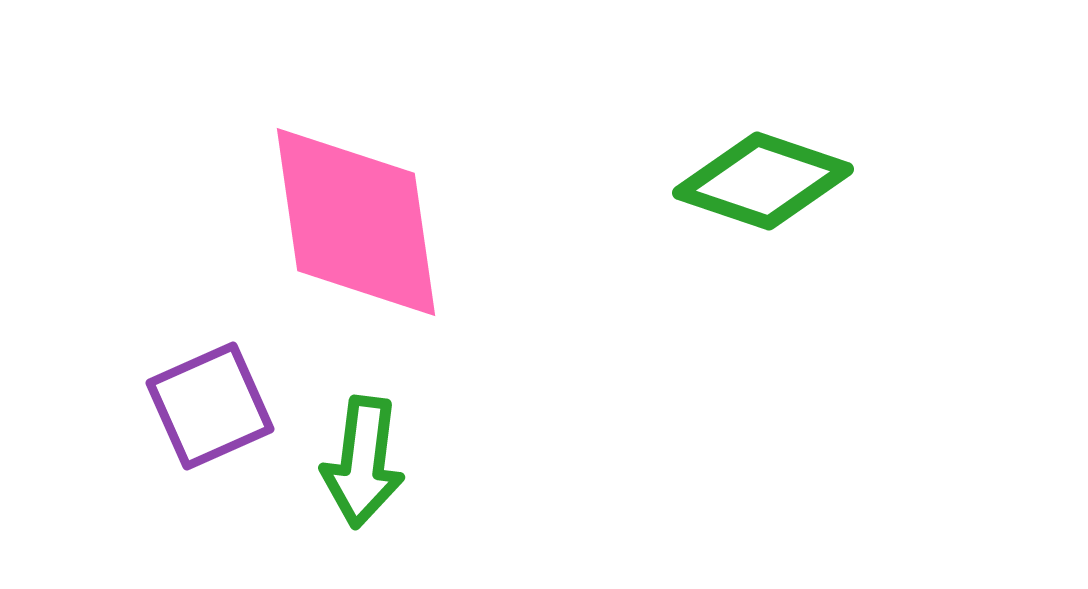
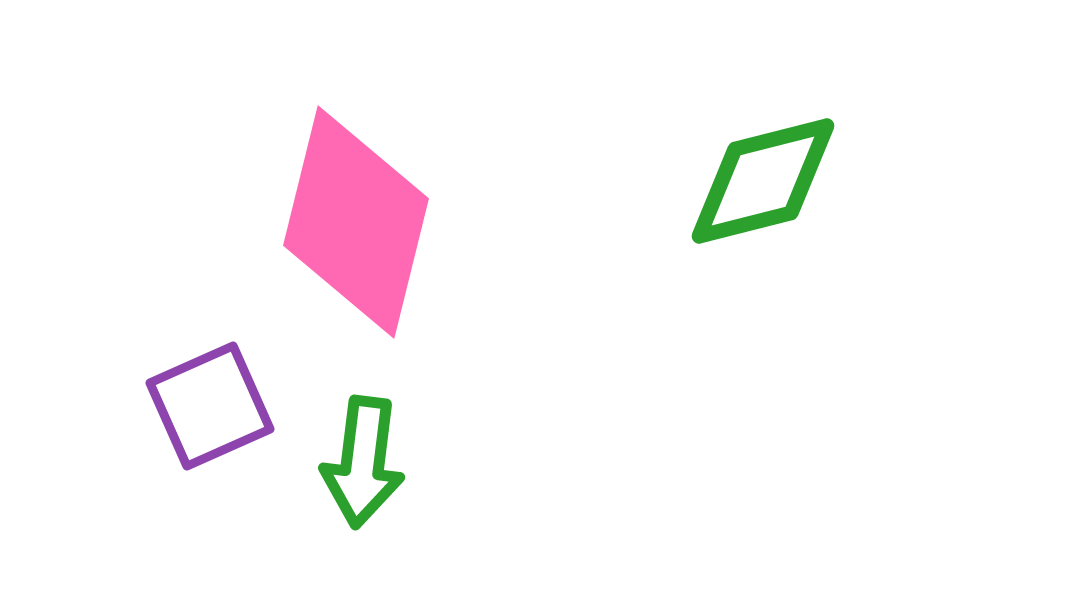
green diamond: rotated 33 degrees counterclockwise
pink diamond: rotated 22 degrees clockwise
